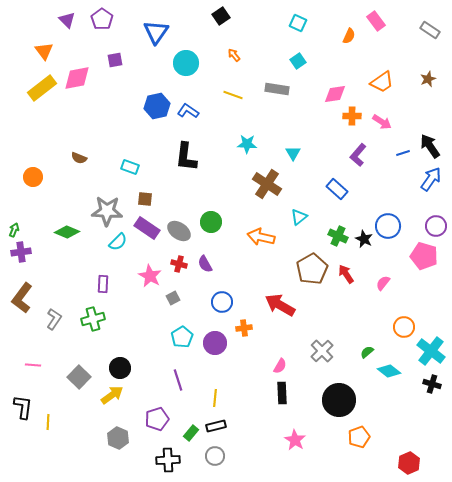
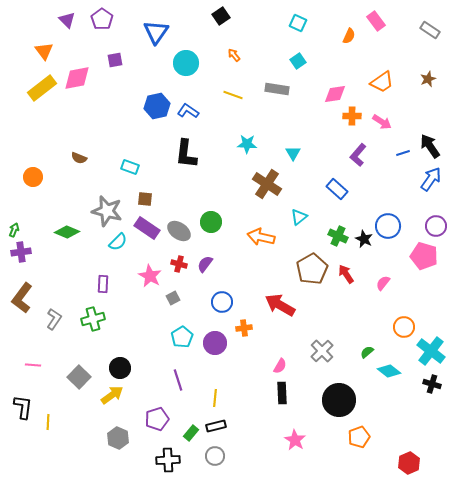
black L-shape at (186, 157): moved 3 px up
gray star at (107, 211): rotated 12 degrees clockwise
purple semicircle at (205, 264): rotated 66 degrees clockwise
